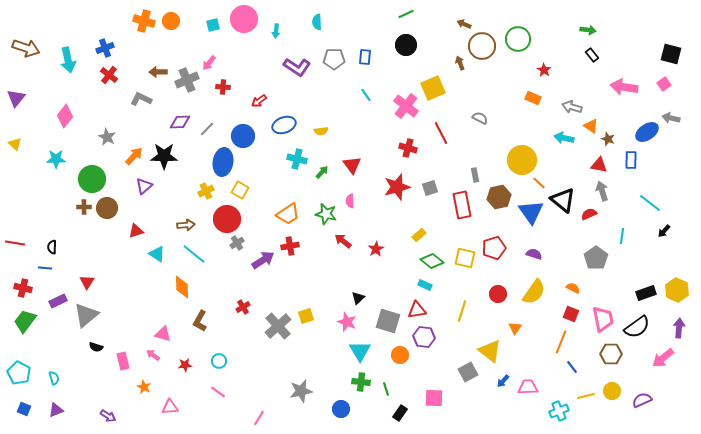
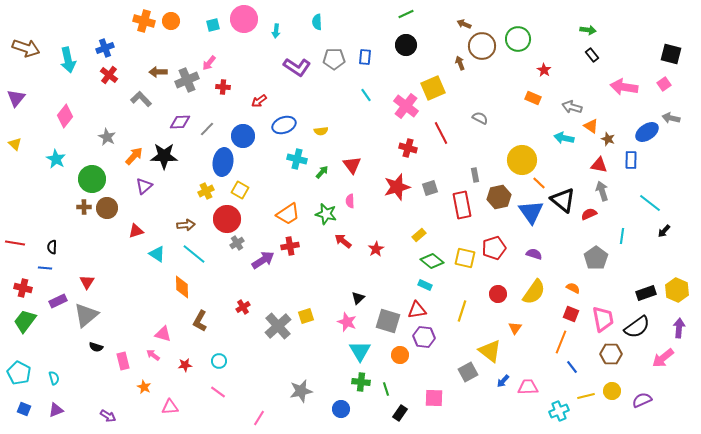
gray L-shape at (141, 99): rotated 20 degrees clockwise
cyan star at (56, 159): rotated 30 degrees clockwise
